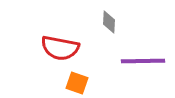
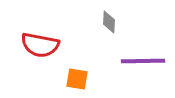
red semicircle: moved 20 px left, 3 px up
orange square: moved 4 px up; rotated 10 degrees counterclockwise
